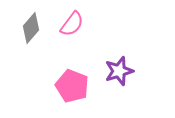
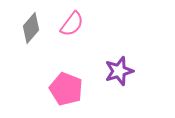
pink pentagon: moved 6 px left, 3 px down
